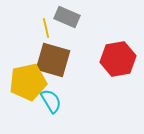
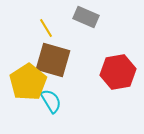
gray rectangle: moved 19 px right
yellow line: rotated 18 degrees counterclockwise
red hexagon: moved 13 px down
yellow pentagon: rotated 21 degrees counterclockwise
